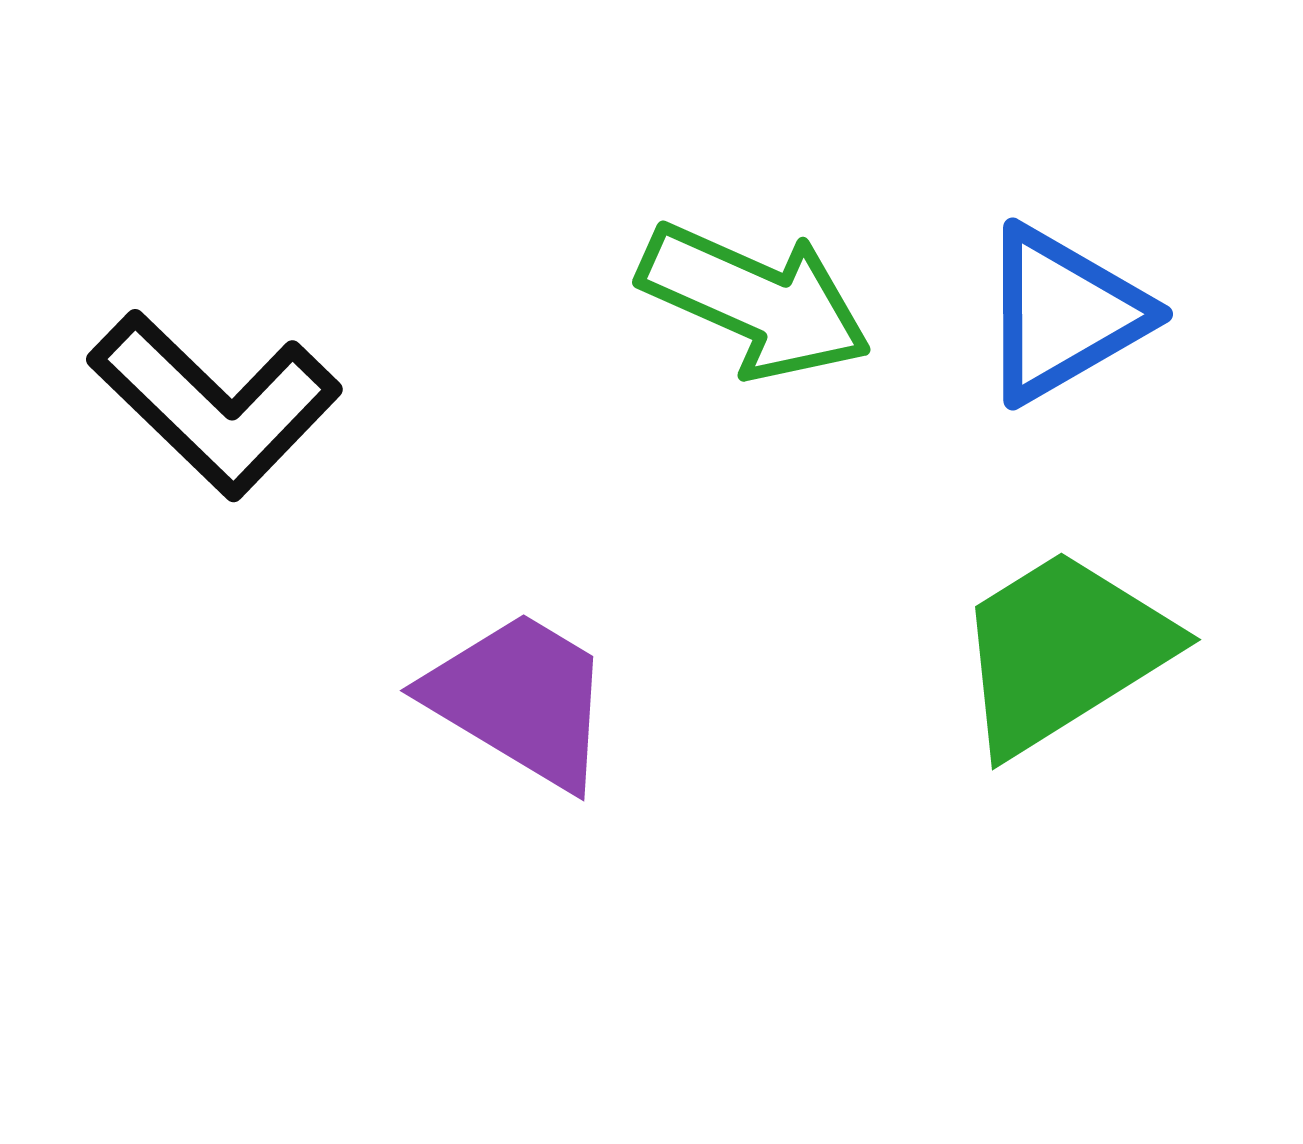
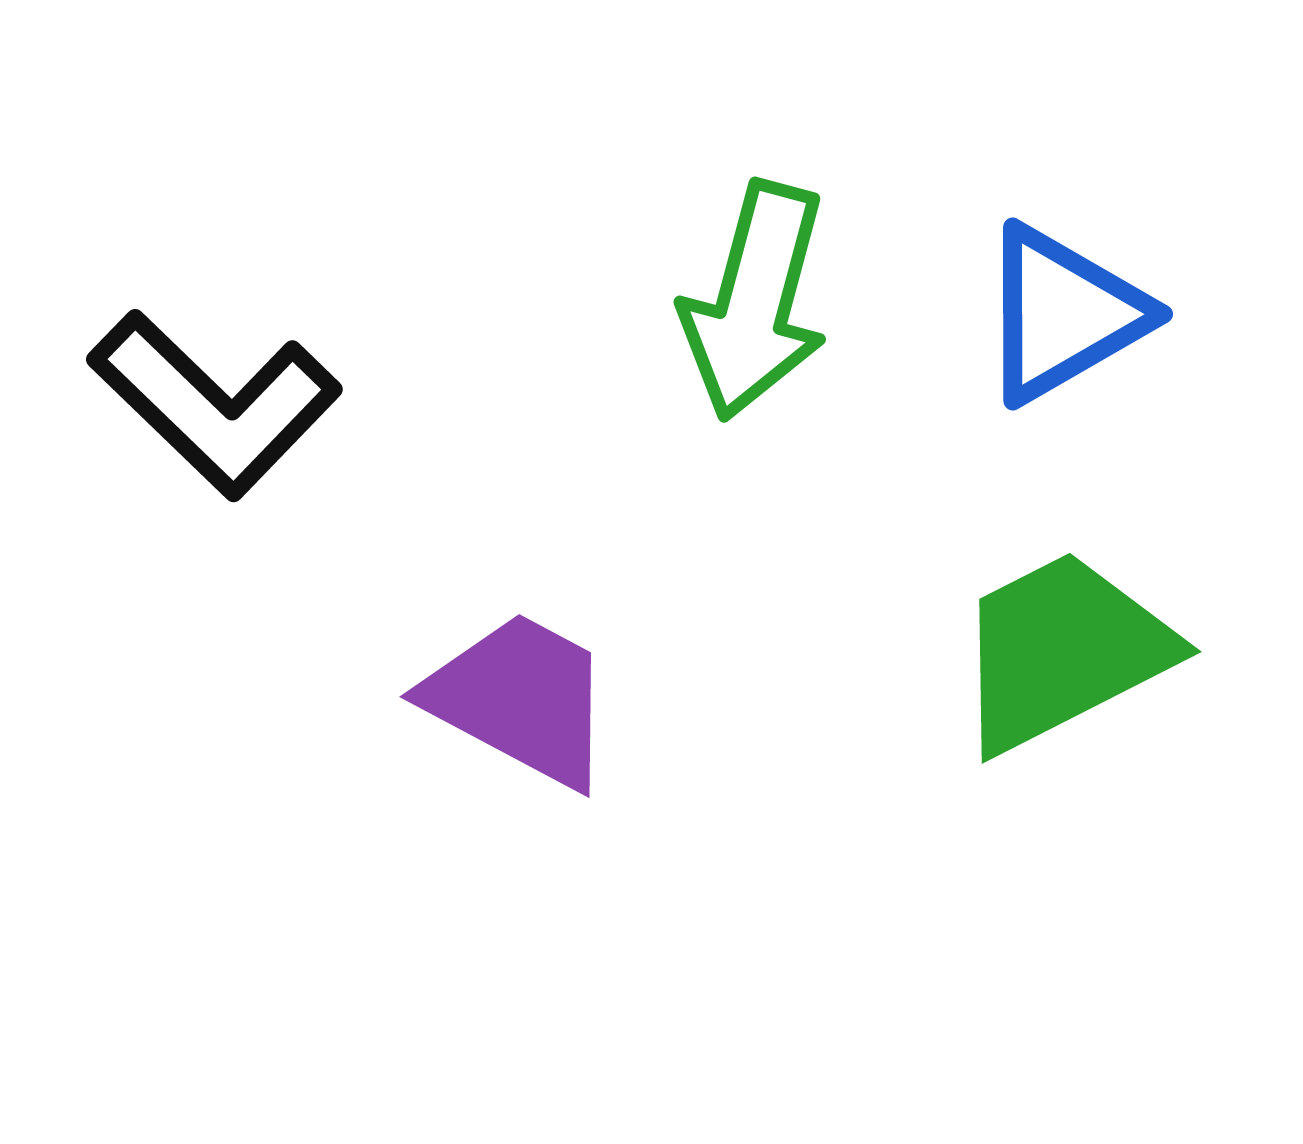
green arrow: rotated 81 degrees clockwise
green trapezoid: rotated 5 degrees clockwise
purple trapezoid: rotated 3 degrees counterclockwise
